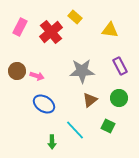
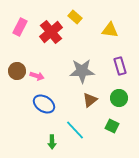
purple rectangle: rotated 12 degrees clockwise
green square: moved 4 px right
